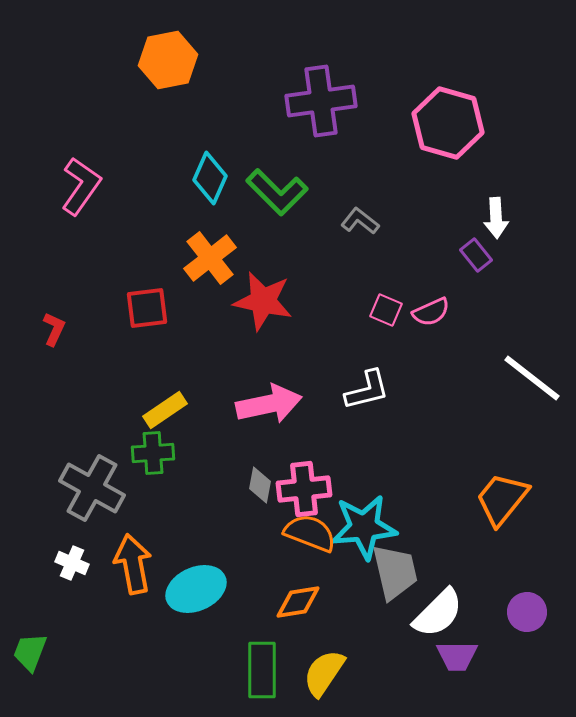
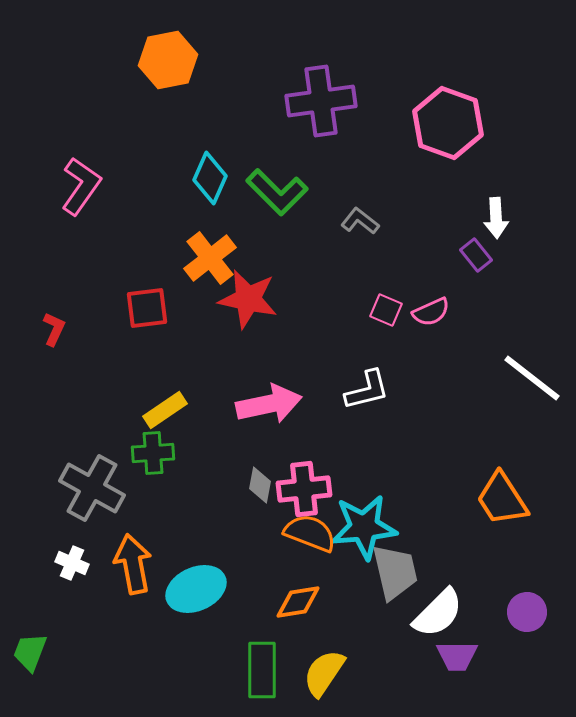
pink hexagon: rotated 4 degrees clockwise
red star: moved 15 px left, 2 px up
orange trapezoid: rotated 72 degrees counterclockwise
